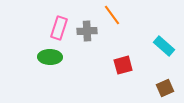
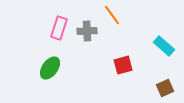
green ellipse: moved 11 px down; rotated 55 degrees counterclockwise
